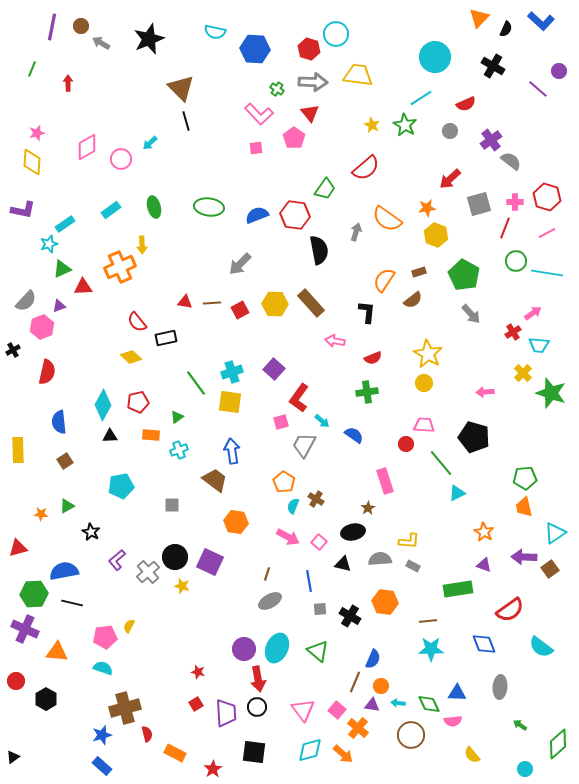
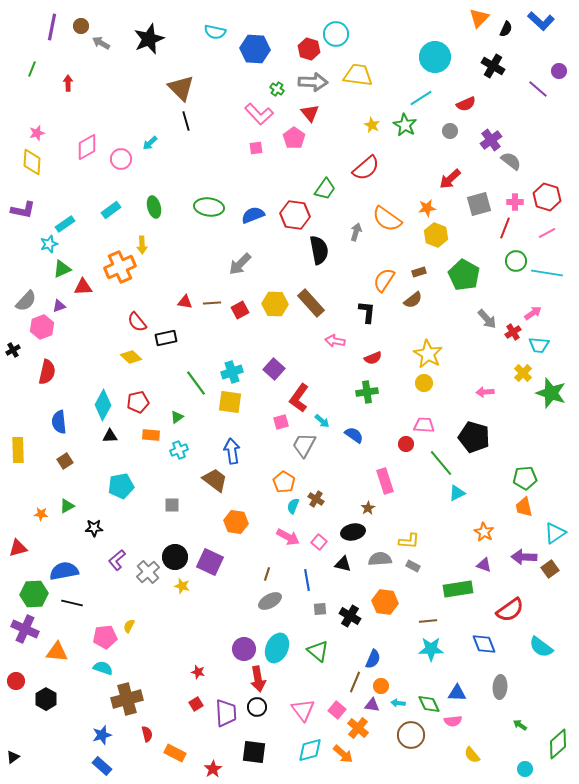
blue semicircle at (257, 215): moved 4 px left
gray arrow at (471, 314): moved 16 px right, 5 px down
black star at (91, 532): moved 3 px right, 4 px up; rotated 30 degrees counterclockwise
blue line at (309, 581): moved 2 px left, 1 px up
brown cross at (125, 708): moved 2 px right, 9 px up
